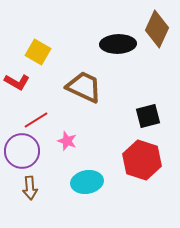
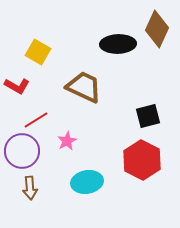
red L-shape: moved 4 px down
pink star: rotated 24 degrees clockwise
red hexagon: rotated 9 degrees clockwise
